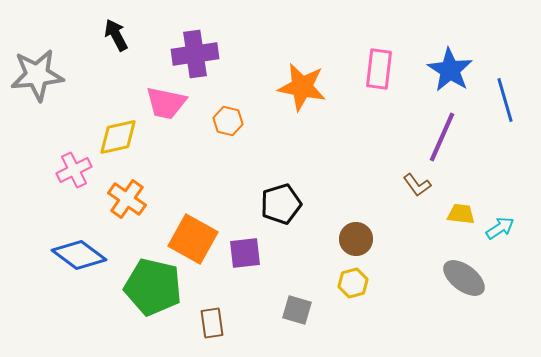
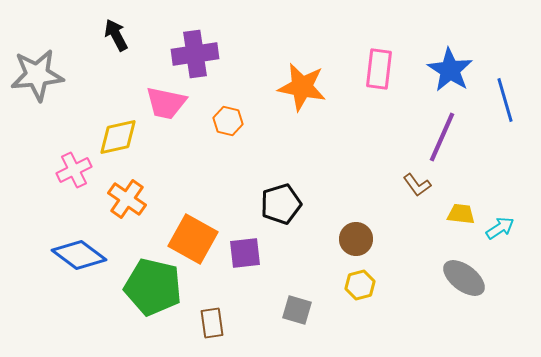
yellow hexagon: moved 7 px right, 2 px down
